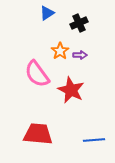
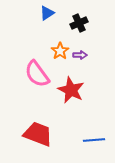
red trapezoid: rotated 16 degrees clockwise
